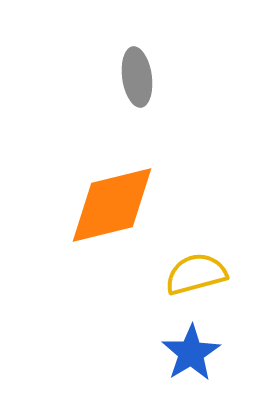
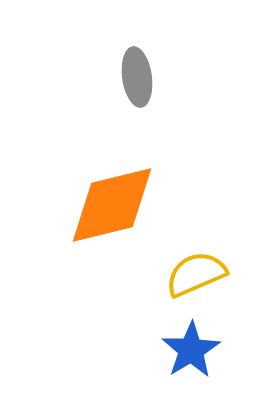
yellow semicircle: rotated 8 degrees counterclockwise
blue star: moved 3 px up
